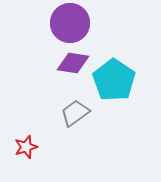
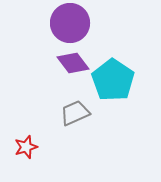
purple diamond: rotated 44 degrees clockwise
cyan pentagon: moved 1 px left
gray trapezoid: rotated 12 degrees clockwise
